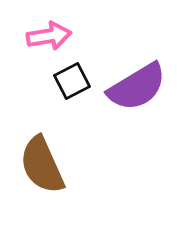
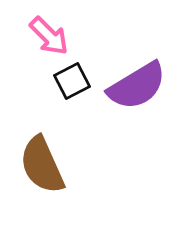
pink arrow: rotated 54 degrees clockwise
purple semicircle: moved 1 px up
